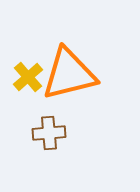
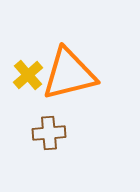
yellow cross: moved 2 px up
